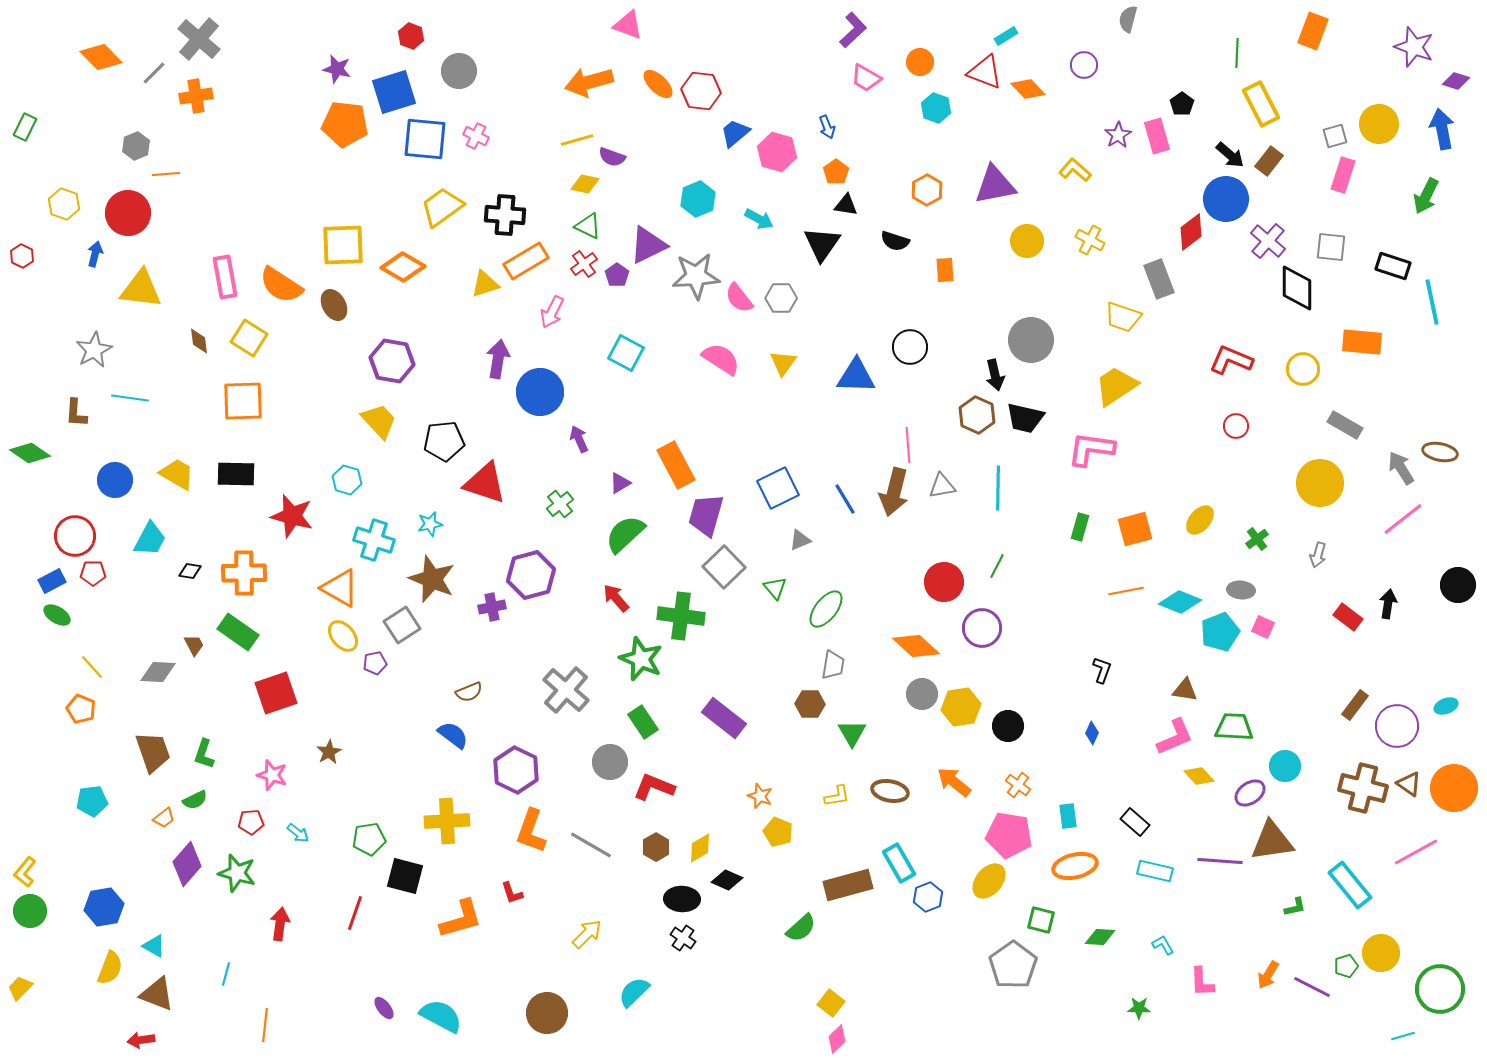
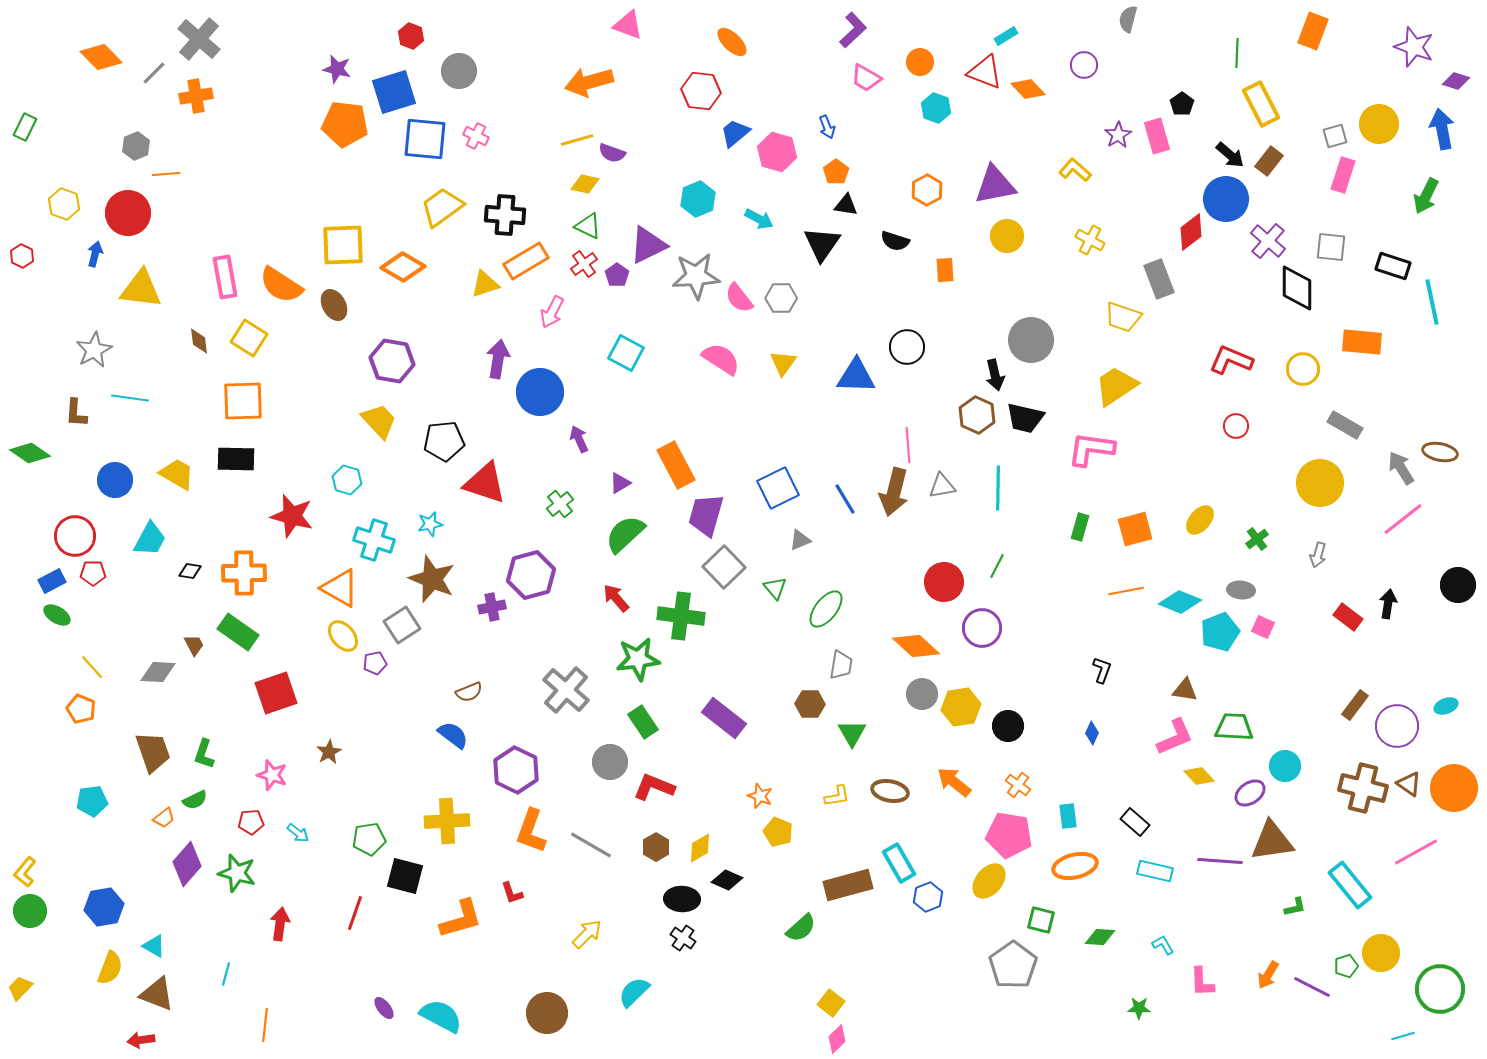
orange ellipse at (658, 84): moved 74 px right, 42 px up
purple semicircle at (612, 157): moved 4 px up
yellow circle at (1027, 241): moved 20 px left, 5 px up
black circle at (910, 347): moved 3 px left
black rectangle at (236, 474): moved 15 px up
green star at (641, 659): moved 3 px left; rotated 30 degrees counterclockwise
gray trapezoid at (833, 665): moved 8 px right
